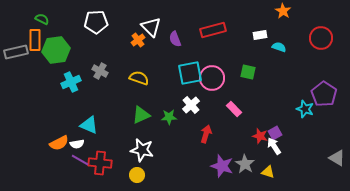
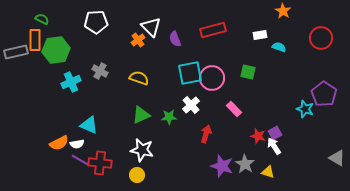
red star: moved 2 px left
